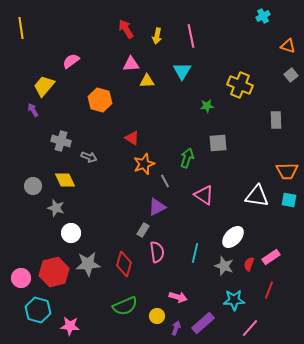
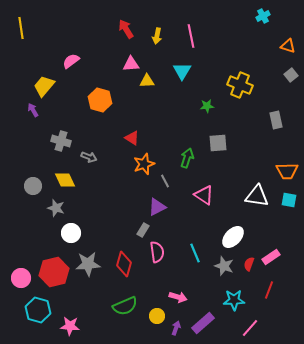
gray rectangle at (276, 120): rotated 12 degrees counterclockwise
cyan line at (195, 253): rotated 36 degrees counterclockwise
